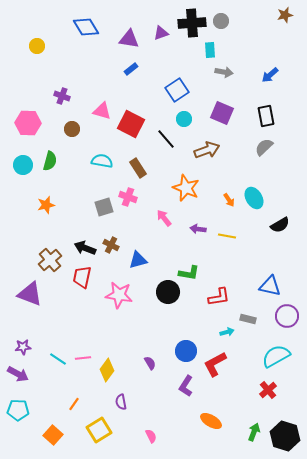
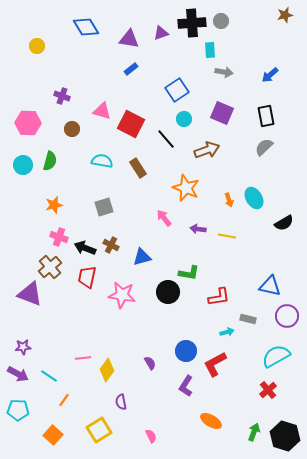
pink cross at (128, 197): moved 69 px left, 40 px down
orange arrow at (229, 200): rotated 16 degrees clockwise
orange star at (46, 205): moved 8 px right
black semicircle at (280, 225): moved 4 px right, 2 px up
brown cross at (50, 260): moved 7 px down
blue triangle at (138, 260): moved 4 px right, 3 px up
red trapezoid at (82, 277): moved 5 px right
pink star at (119, 295): moved 3 px right
cyan line at (58, 359): moved 9 px left, 17 px down
orange line at (74, 404): moved 10 px left, 4 px up
